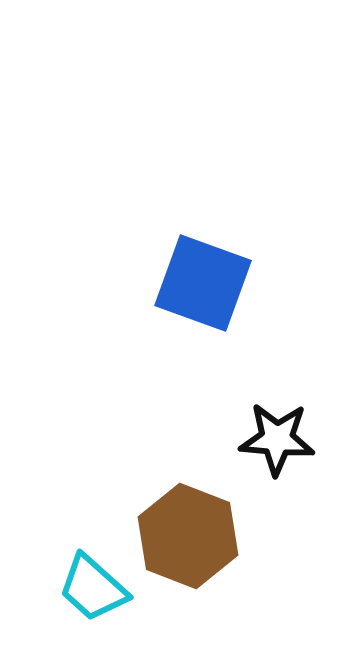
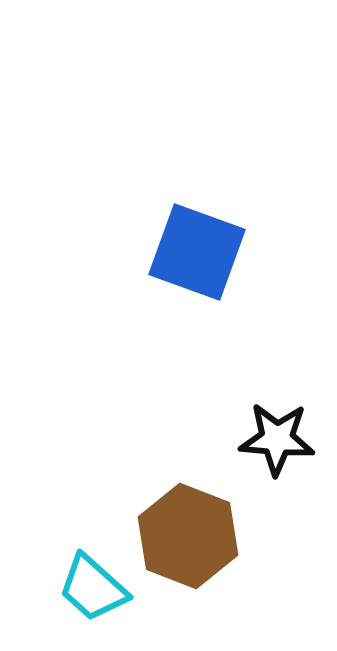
blue square: moved 6 px left, 31 px up
